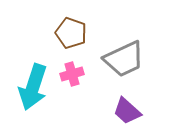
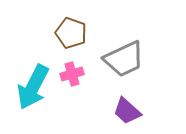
cyan arrow: rotated 9 degrees clockwise
